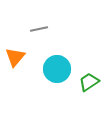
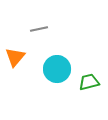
green trapezoid: rotated 20 degrees clockwise
